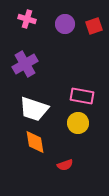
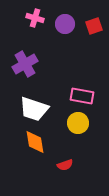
pink cross: moved 8 px right, 1 px up
